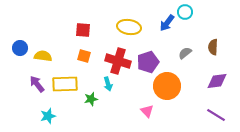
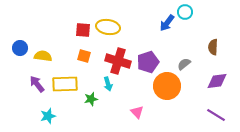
yellow ellipse: moved 21 px left
gray semicircle: moved 1 px left, 11 px down
pink triangle: moved 10 px left, 1 px down
